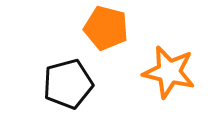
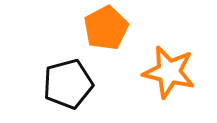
orange pentagon: rotated 30 degrees clockwise
